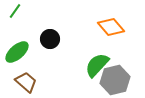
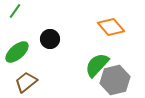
brown trapezoid: rotated 80 degrees counterclockwise
